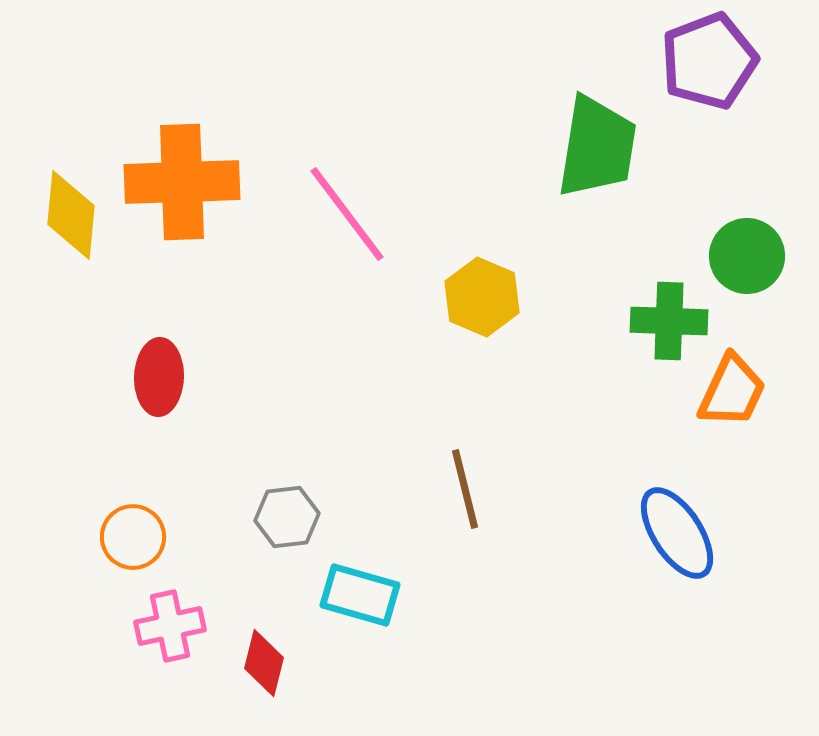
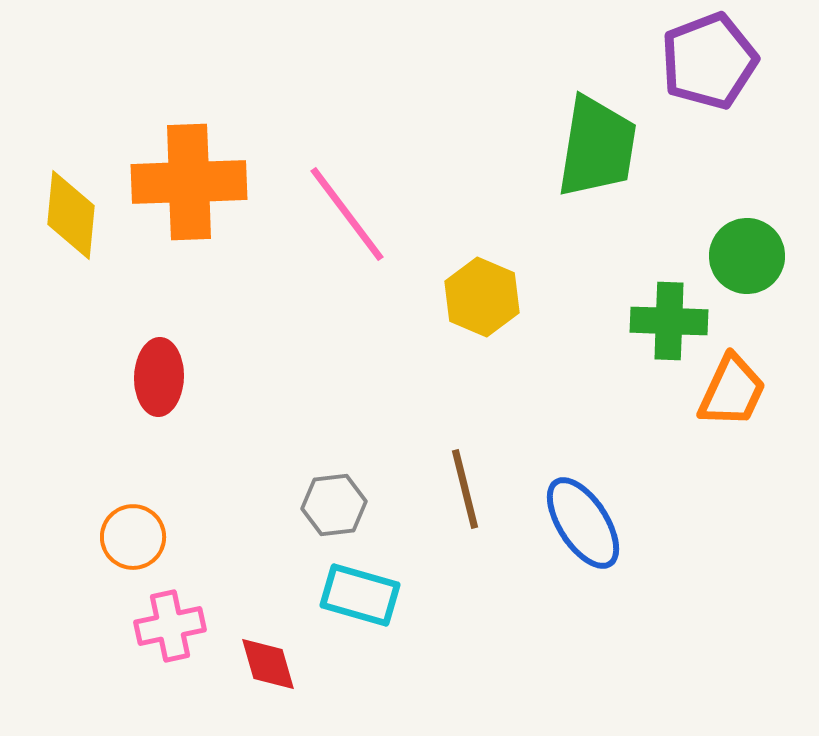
orange cross: moved 7 px right
gray hexagon: moved 47 px right, 12 px up
blue ellipse: moved 94 px left, 10 px up
red diamond: moved 4 px right, 1 px down; rotated 30 degrees counterclockwise
